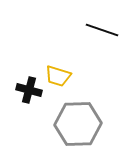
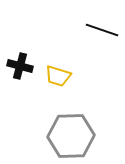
black cross: moved 9 px left, 24 px up
gray hexagon: moved 7 px left, 12 px down
